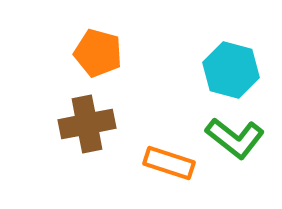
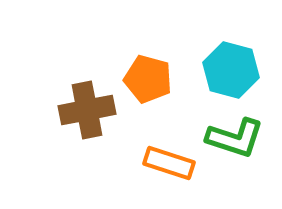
orange pentagon: moved 50 px right, 26 px down
brown cross: moved 14 px up
green L-shape: rotated 20 degrees counterclockwise
